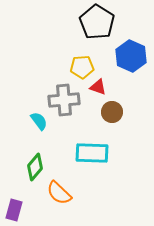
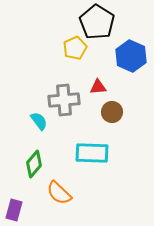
yellow pentagon: moved 7 px left, 19 px up; rotated 20 degrees counterclockwise
red triangle: rotated 24 degrees counterclockwise
green diamond: moved 1 px left, 3 px up
